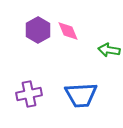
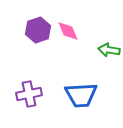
purple hexagon: rotated 10 degrees clockwise
